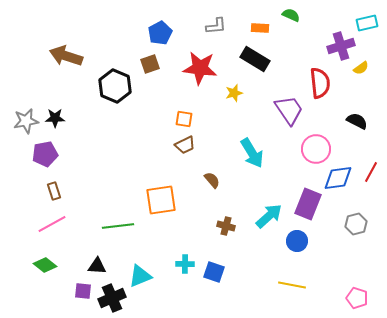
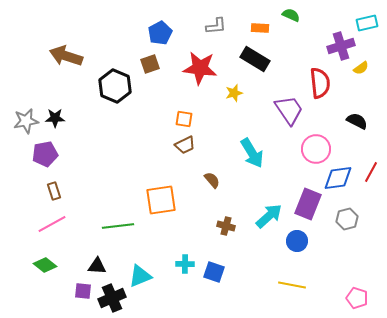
gray hexagon at (356, 224): moved 9 px left, 5 px up
